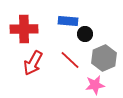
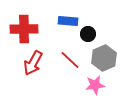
black circle: moved 3 px right
